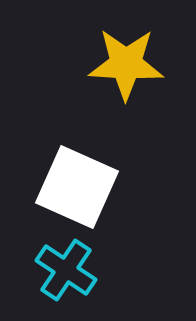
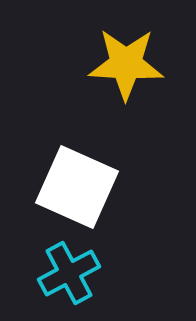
cyan cross: moved 3 px right, 3 px down; rotated 28 degrees clockwise
